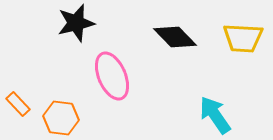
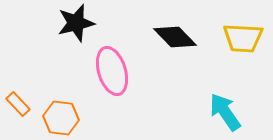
pink ellipse: moved 5 px up; rotated 6 degrees clockwise
cyan arrow: moved 10 px right, 3 px up
